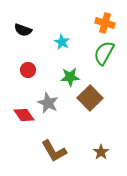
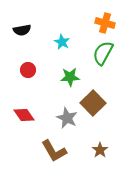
black semicircle: moved 1 px left; rotated 30 degrees counterclockwise
green semicircle: moved 1 px left
brown square: moved 3 px right, 5 px down
gray star: moved 19 px right, 15 px down
brown star: moved 1 px left, 2 px up
